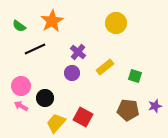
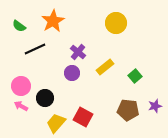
orange star: moved 1 px right
green square: rotated 32 degrees clockwise
